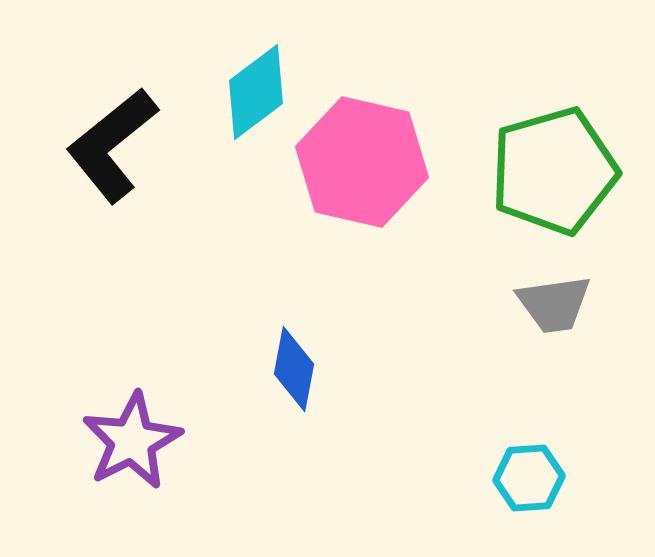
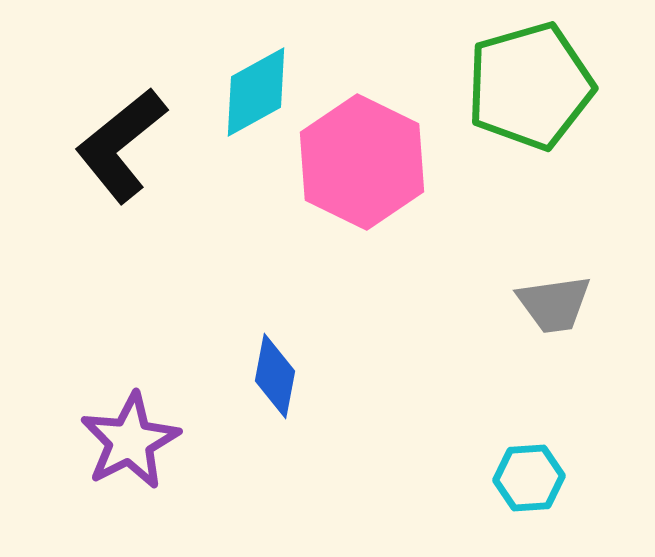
cyan diamond: rotated 8 degrees clockwise
black L-shape: moved 9 px right
pink hexagon: rotated 13 degrees clockwise
green pentagon: moved 24 px left, 85 px up
blue diamond: moved 19 px left, 7 px down
purple star: moved 2 px left
